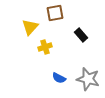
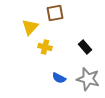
black rectangle: moved 4 px right, 12 px down
yellow cross: rotated 32 degrees clockwise
